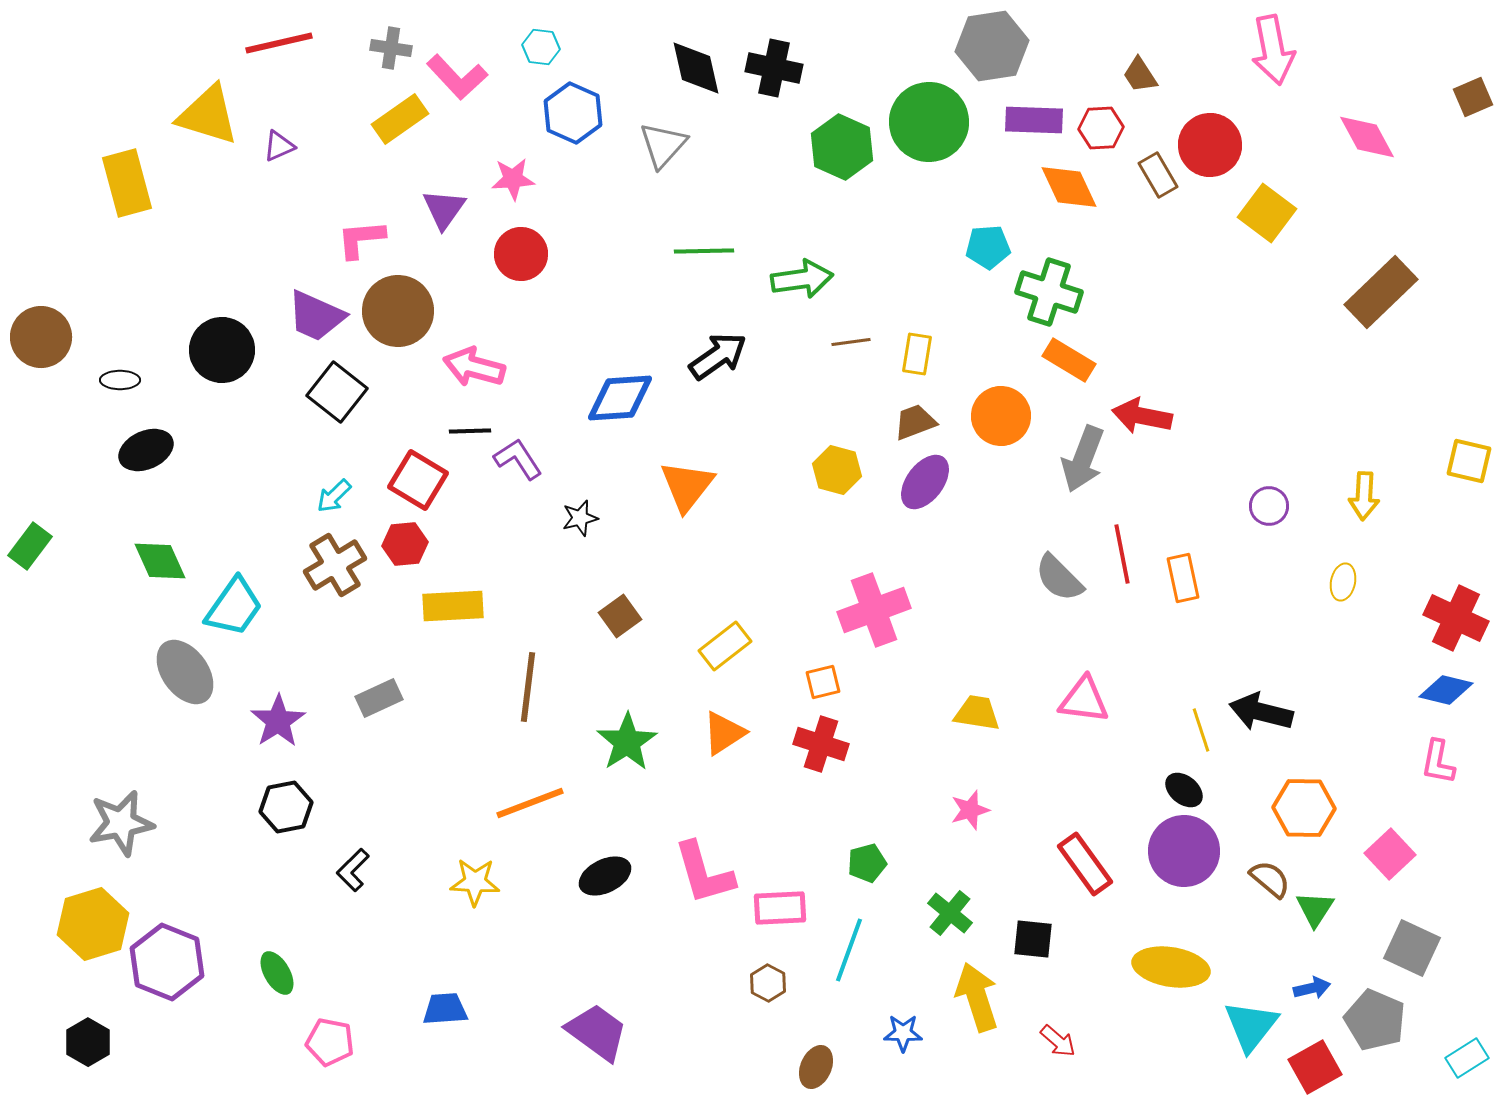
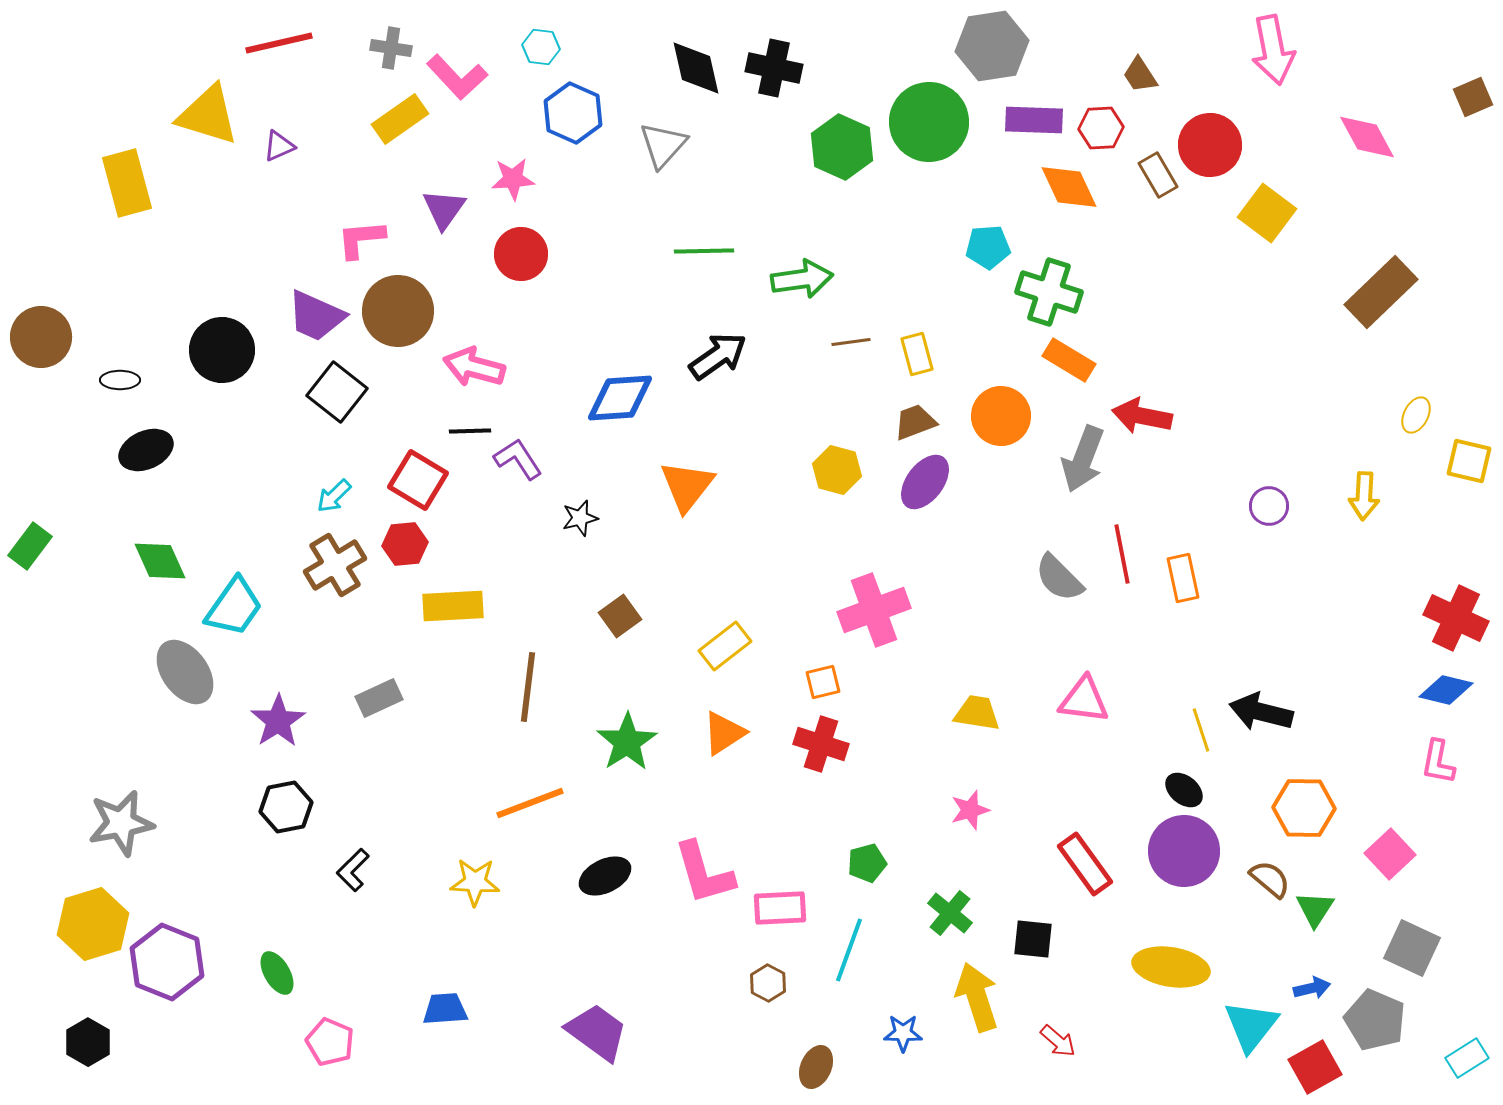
yellow rectangle at (917, 354): rotated 24 degrees counterclockwise
yellow ellipse at (1343, 582): moved 73 px right, 167 px up; rotated 15 degrees clockwise
pink pentagon at (330, 1042): rotated 12 degrees clockwise
